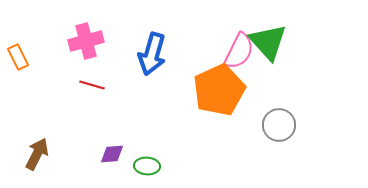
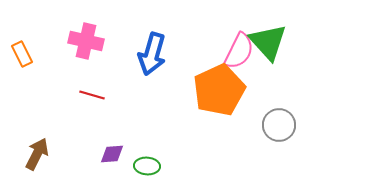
pink cross: rotated 28 degrees clockwise
orange rectangle: moved 4 px right, 3 px up
red line: moved 10 px down
